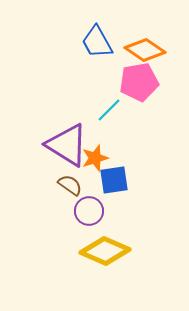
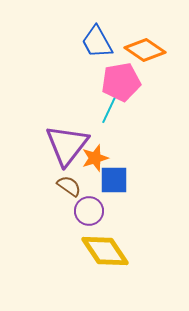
pink pentagon: moved 18 px left
cyan line: rotated 20 degrees counterclockwise
purple triangle: rotated 36 degrees clockwise
blue square: rotated 8 degrees clockwise
brown semicircle: moved 1 px left, 1 px down
yellow diamond: rotated 33 degrees clockwise
